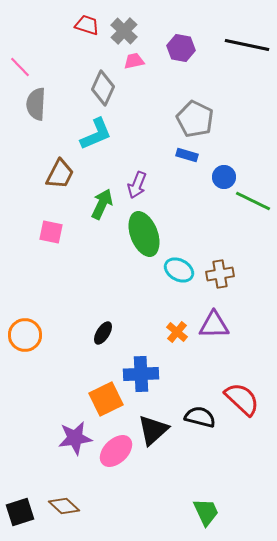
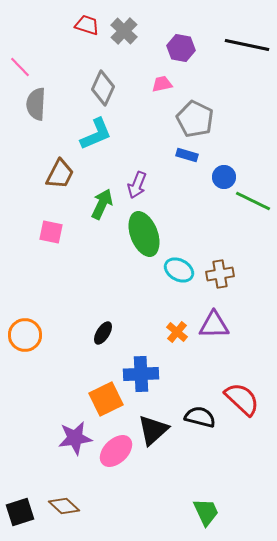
pink trapezoid: moved 28 px right, 23 px down
